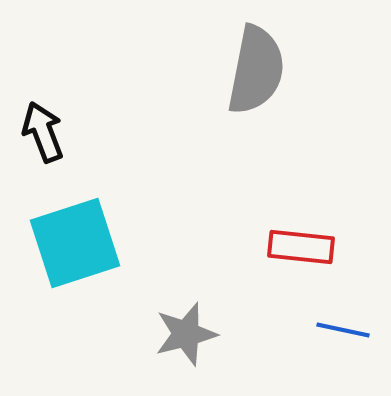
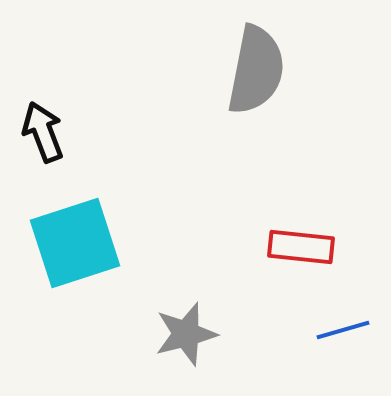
blue line: rotated 28 degrees counterclockwise
